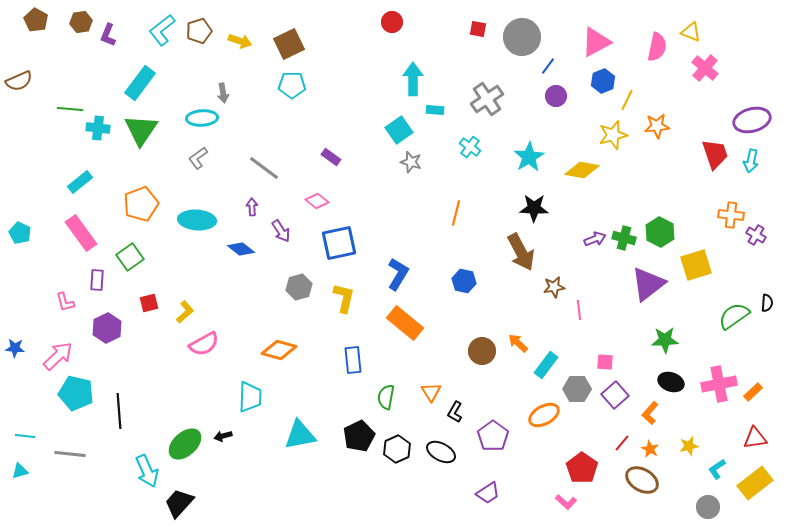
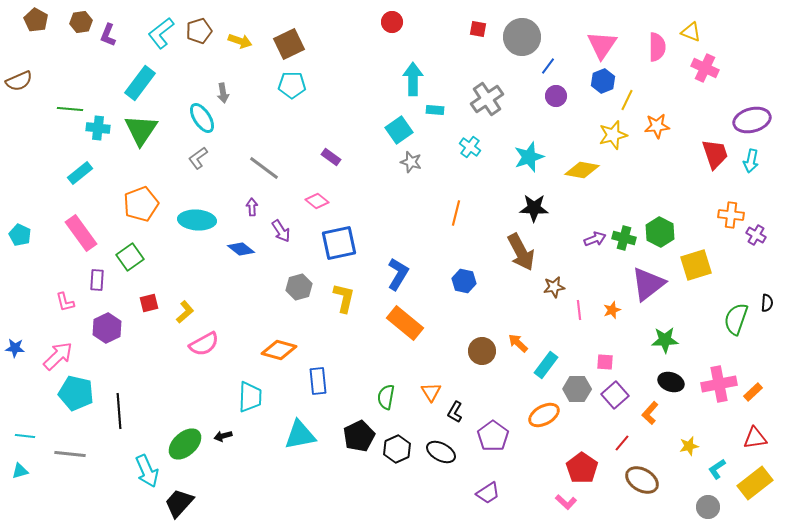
cyan L-shape at (162, 30): moved 1 px left, 3 px down
pink triangle at (596, 42): moved 6 px right, 3 px down; rotated 28 degrees counterclockwise
pink semicircle at (657, 47): rotated 12 degrees counterclockwise
pink cross at (705, 68): rotated 16 degrees counterclockwise
cyan ellipse at (202, 118): rotated 60 degrees clockwise
cyan star at (529, 157): rotated 12 degrees clockwise
cyan rectangle at (80, 182): moved 9 px up
cyan pentagon at (20, 233): moved 2 px down
green semicircle at (734, 316): moved 2 px right, 3 px down; rotated 36 degrees counterclockwise
blue rectangle at (353, 360): moved 35 px left, 21 px down
orange star at (650, 449): moved 38 px left, 139 px up; rotated 24 degrees clockwise
